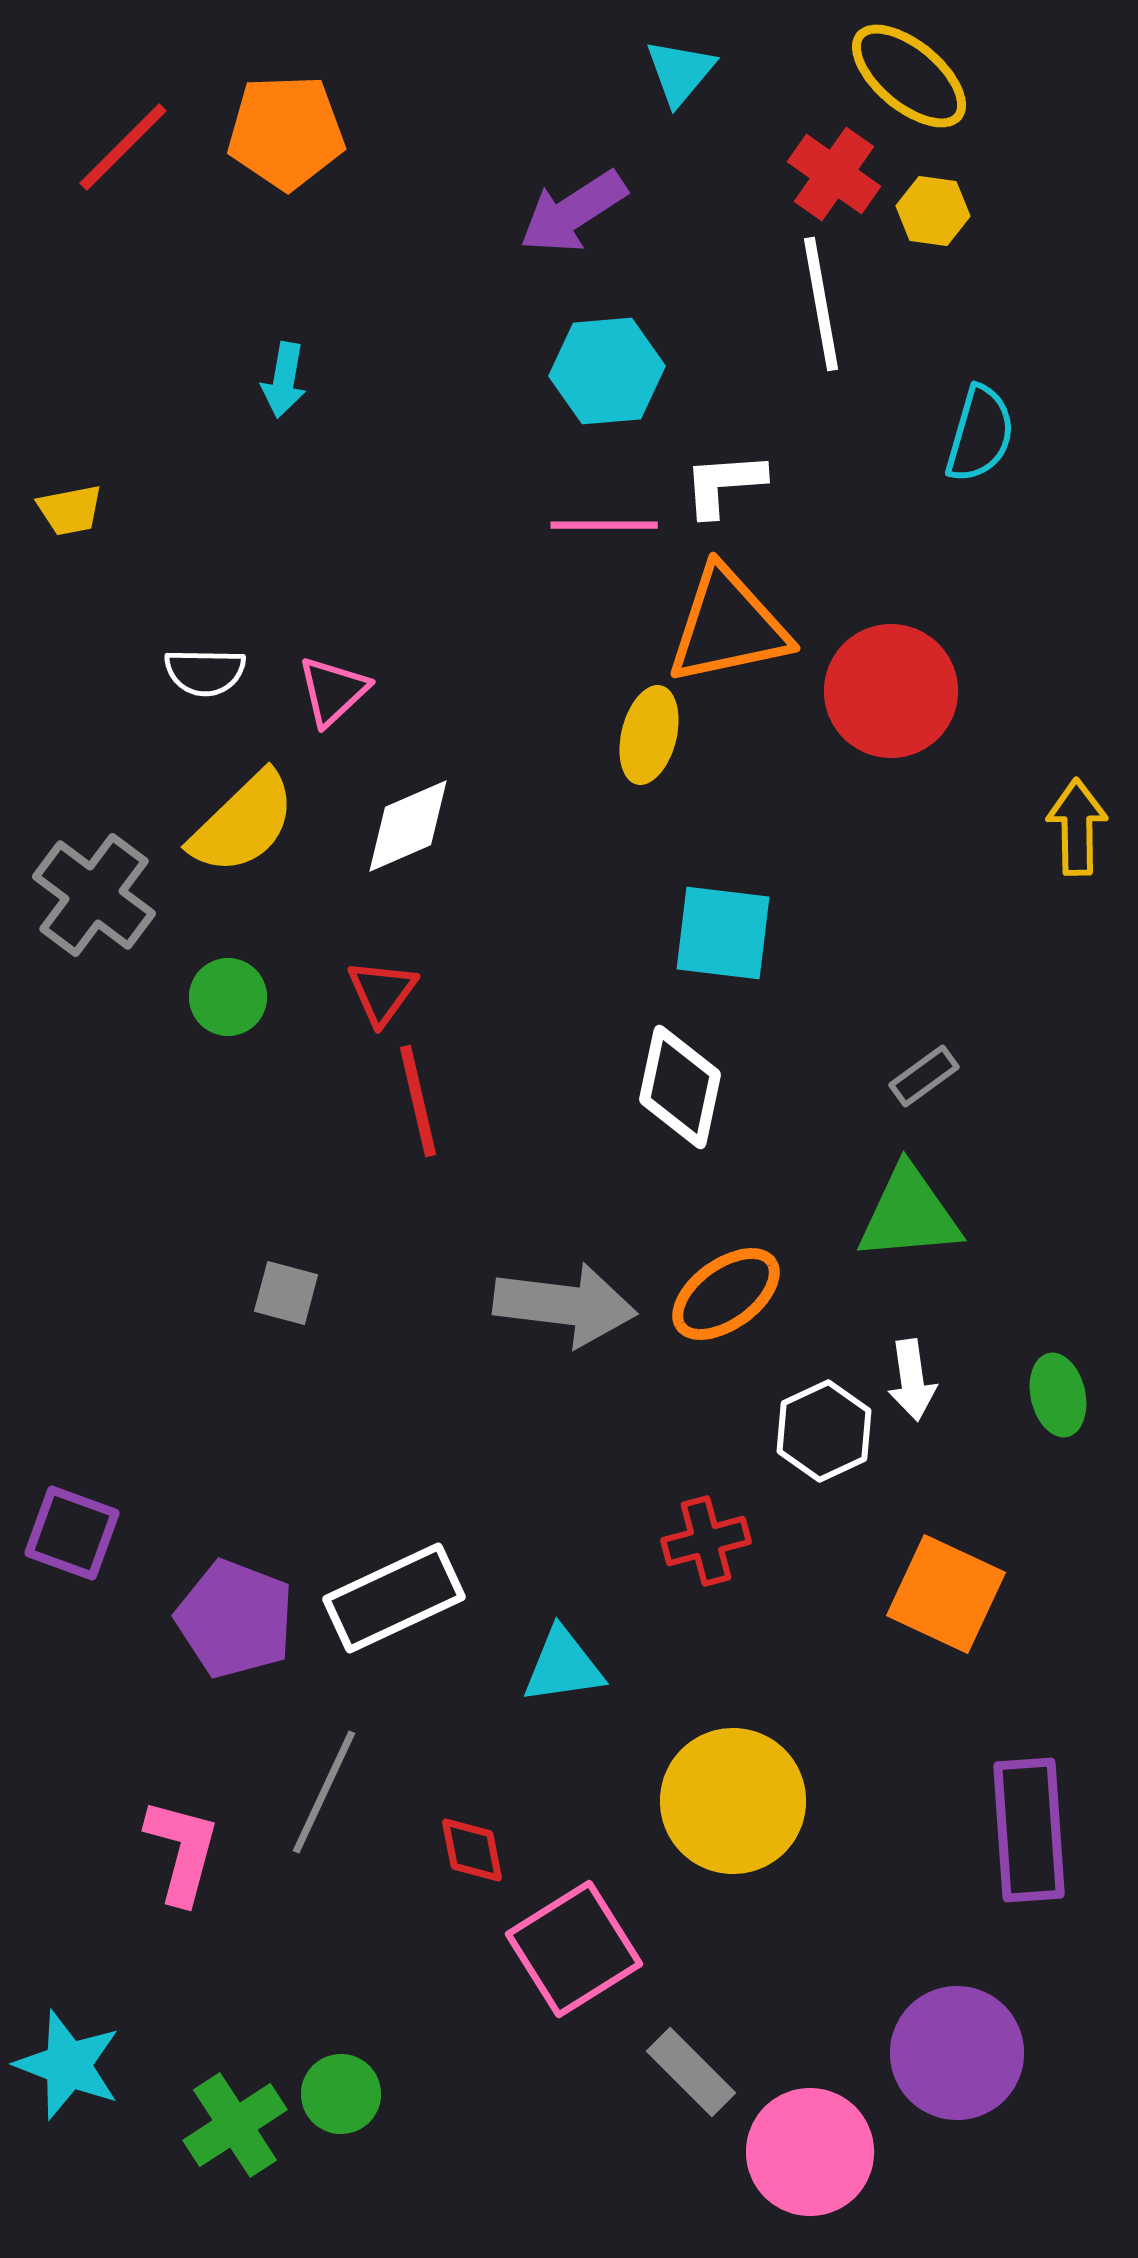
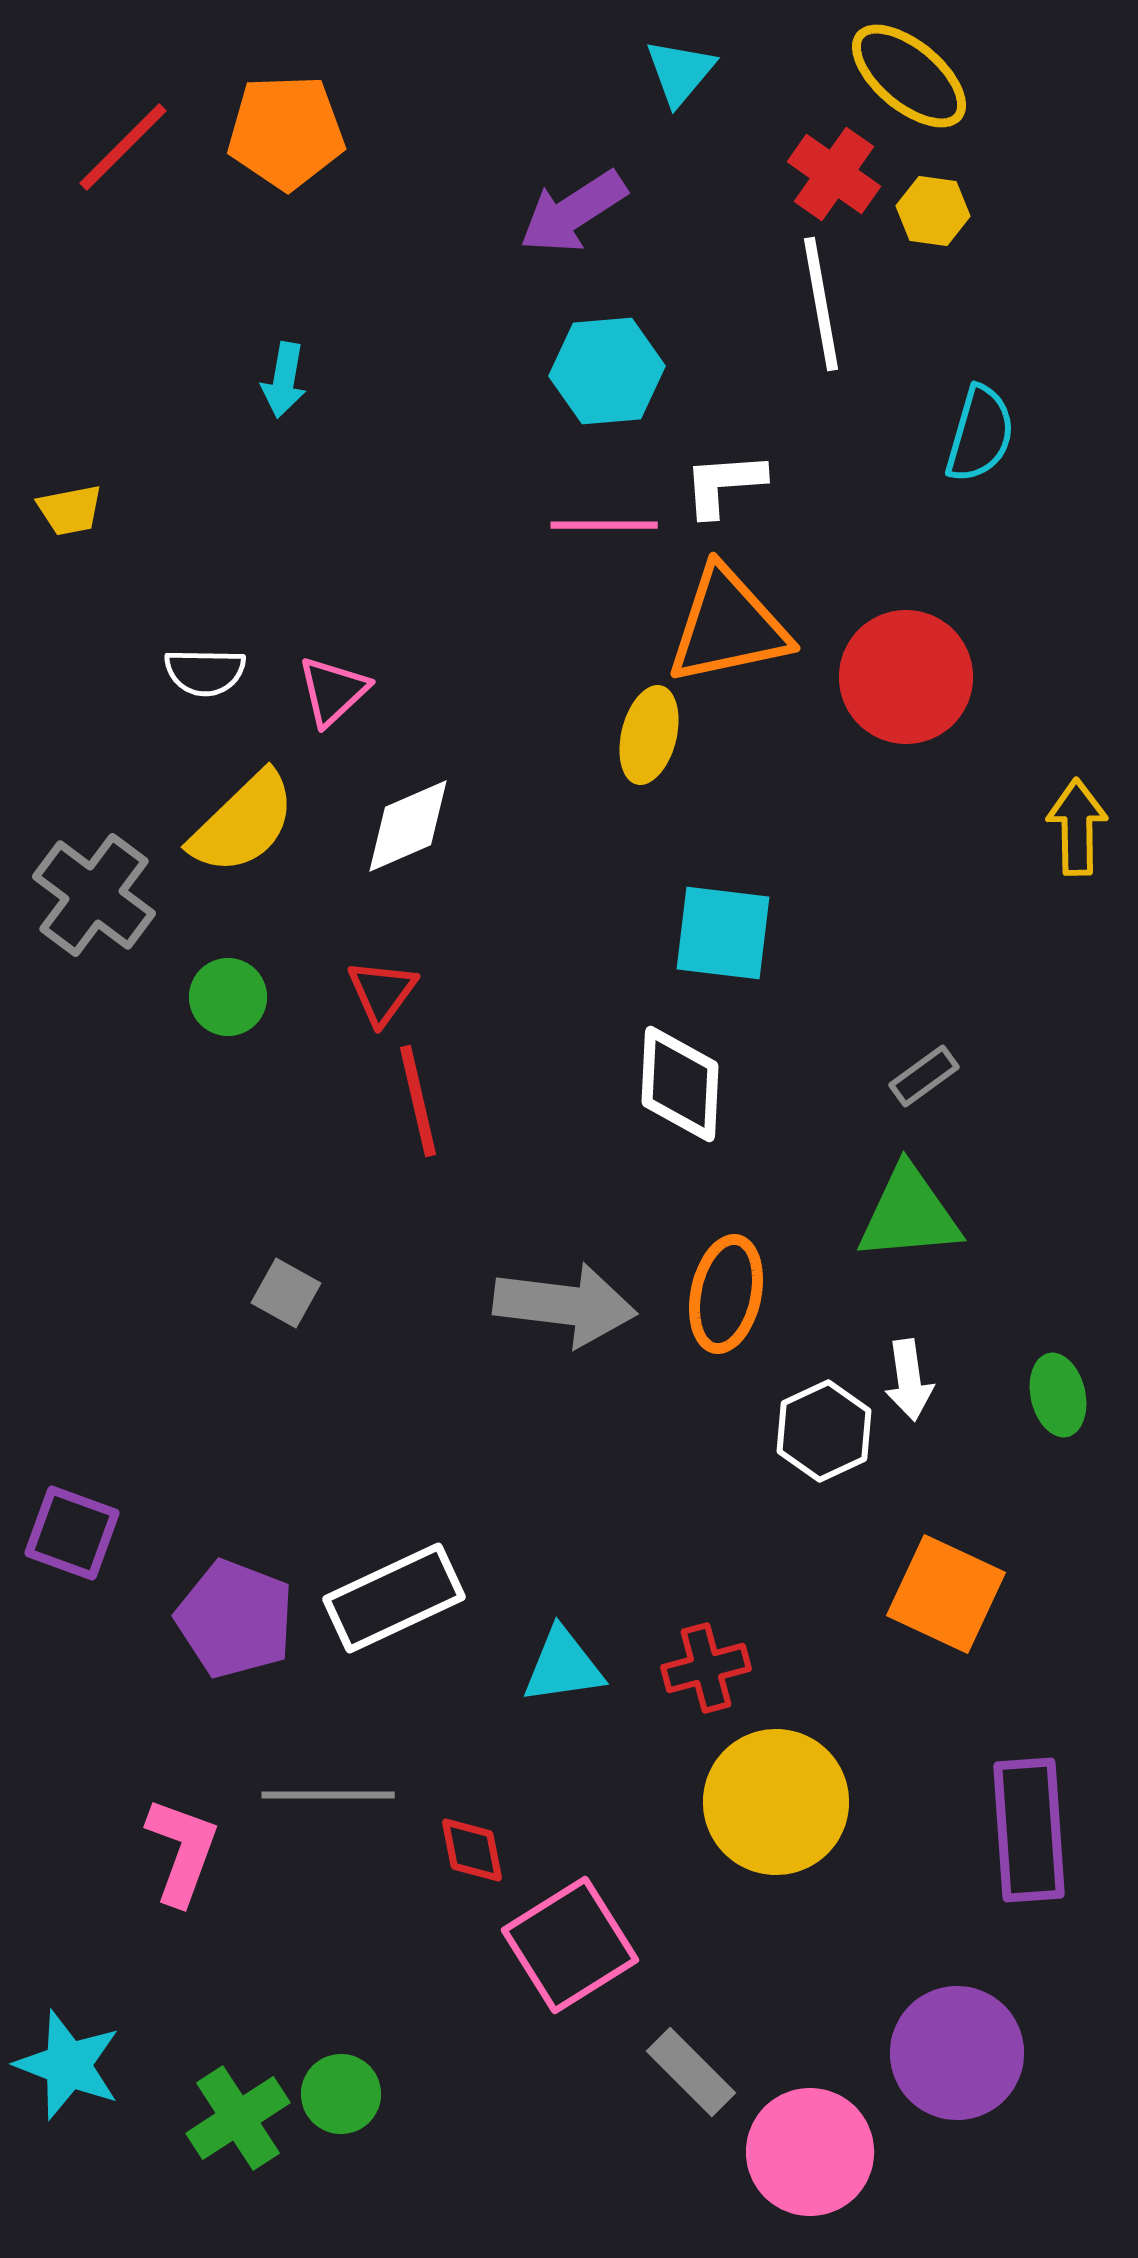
red circle at (891, 691): moved 15 px right, 14 px up
white diamond at (680, 1087): moved 3 px up; rotated 9 degrees counterclockwise
gray square at (286, 1293): rotated 14 degrees clockwise
orange ellipse at (726, 1294): rotated 42 degrees counterclockwise
white arrow at (912, 1380): moved 3 px left
red cross at (706, 1541): moved 127 px down
gray line at (324, 1792): moved 4 px right, 3 px down; rotated 65 degrees clockwise
yellow circle at (733, 1801): moved 43 px right, 1 px down
pink L-shape at (182, 1851): rotated 5 degrees clockwise
pink square at (574, 1949): moved 4 px left, 4 px up
green cross at (235, 2125): moved 3 px right, 7 px up
